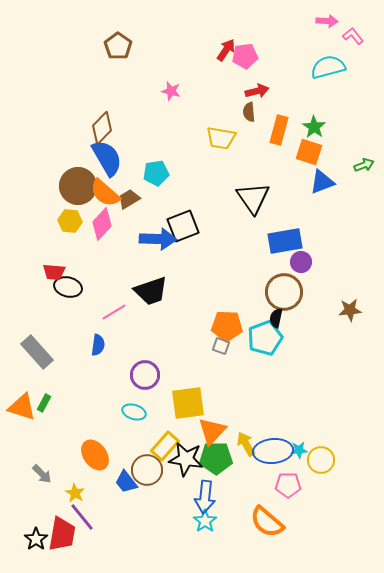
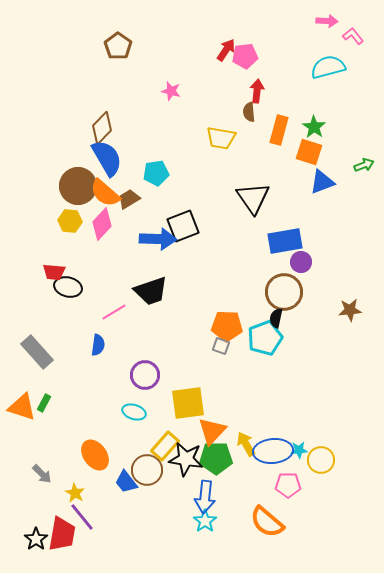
red arrow at (257, 91): rotated 70 degrees counterclockwise
